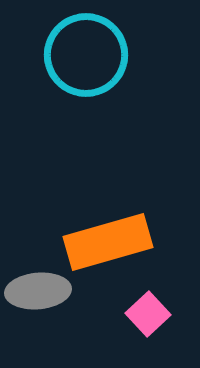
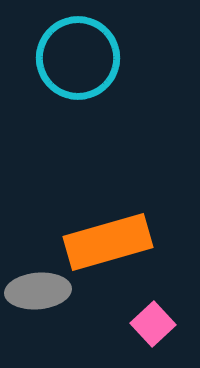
cyan circle: moved 8 px left, 3 px down
pink square: moved 5 px right, 10 px down
